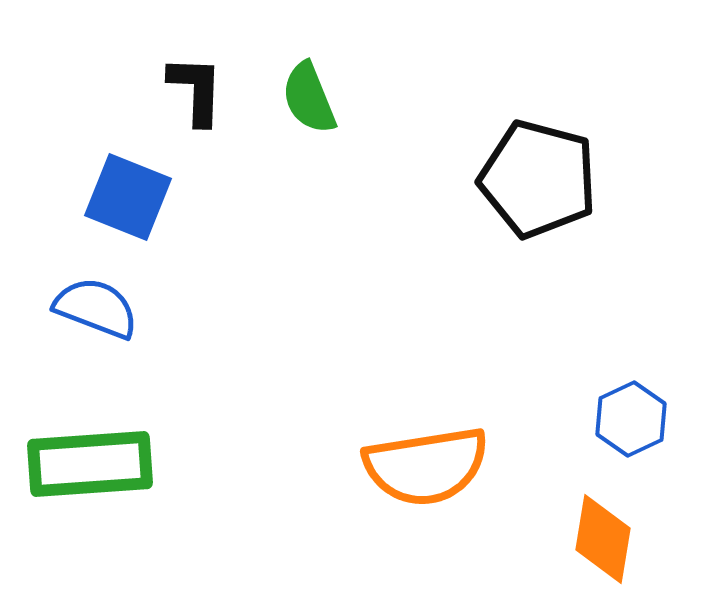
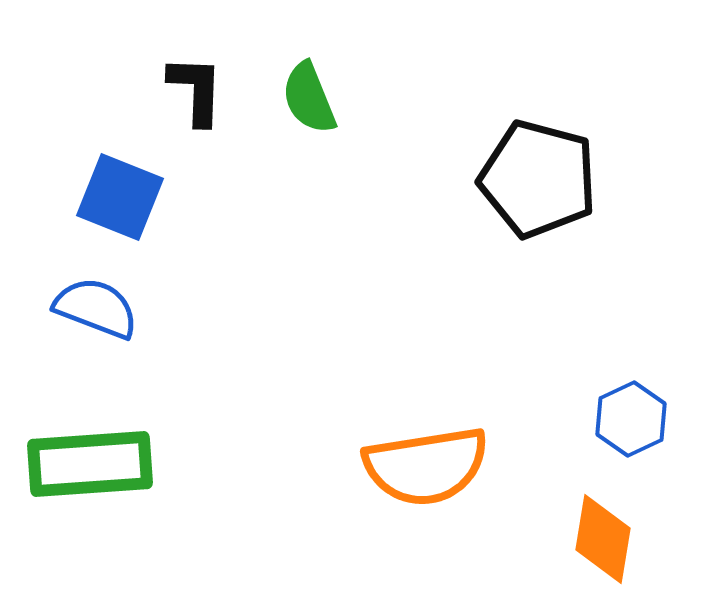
blue square: moved 8 px left
